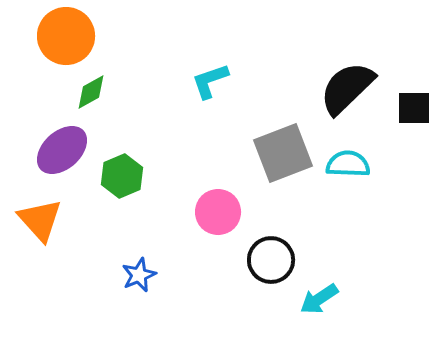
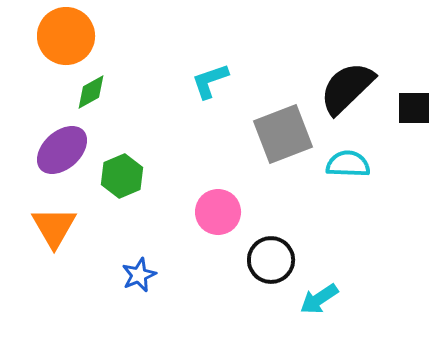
gray square: moved 19 px up
orange triangle: moved 14 px right, 7 px down; rotated 12 degrees clockwise
